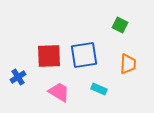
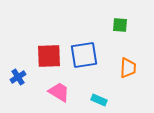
green square: rotated 21 degrees counterclockwise
orange trapezoid: moved 4 px down
cyan rectangle: moved 11 px down
